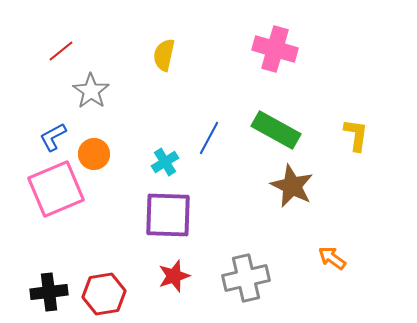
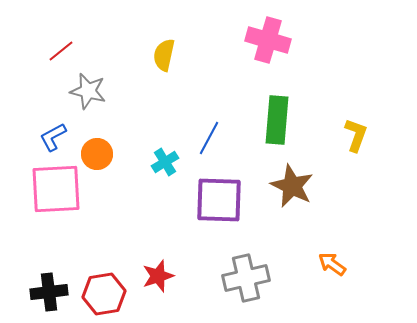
pink cross: moved 7 px left, 9 px up
gray star: moved 3 px left; rotated 21 degrees counterclockwise
green rectangle: moved 1 px right, 10 px up; rotated 66 degrees clockwise
yellow L-shape: rotated 12 degrees clockwise
orange circle: moved 3 px right
pink square: rotated 20 degrees clockwise
purple square: moved 51 px right, 15 px up
orange arrow: moved 6 px down
red star: moved 16 px left
